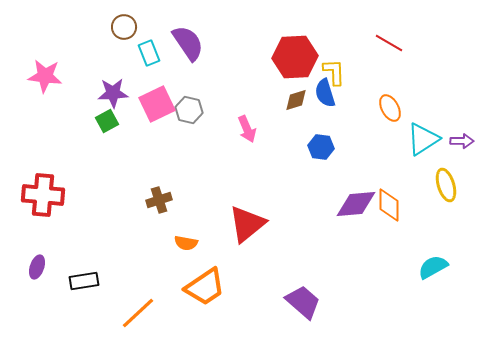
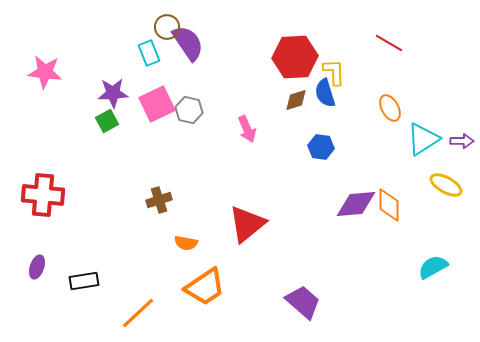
brown circle: moved 43 px right
pink star: moved 4 px up
yellow ellipse: rotated 44 degrees counterclockwise
